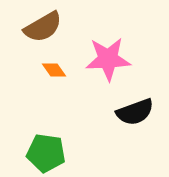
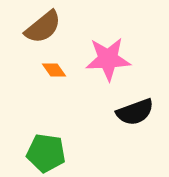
brown semicircle: rotated 9 degrees counterclockwise
